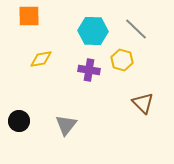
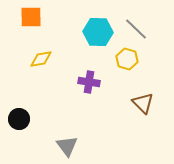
orange square: moved 2 px right, 1 px down
cyan hexagon: moved 5 px right, 1 px down
yellow hexagon: moved 5 px right, 1 px up
purple cross: moved 12 px down
black circle: moved 2 px up
gray triangle: moved 1 px right, 21 px down; rotated 15 degrees counterclockwise
